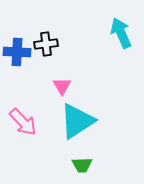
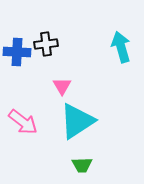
cyan arrow: moved 14 px down; rotated 8 degrees clockwise
pink arrow: rotated 8 degrees counterclockwise
